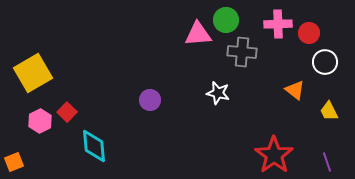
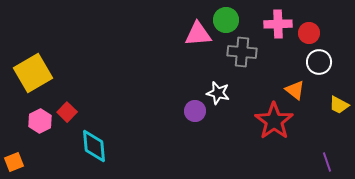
white circle: moved 6 px left
purple circle: moved 45 px right, 11 px down
yellow trapezoid: moved 10 px right, 6 px up; rotated 35 degrees counterclockwise
red star: moved 34 px up
